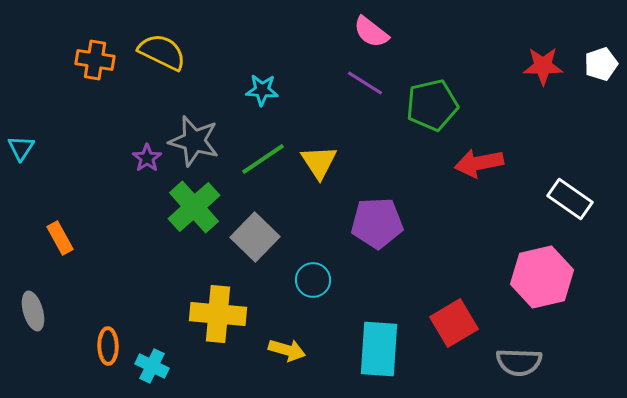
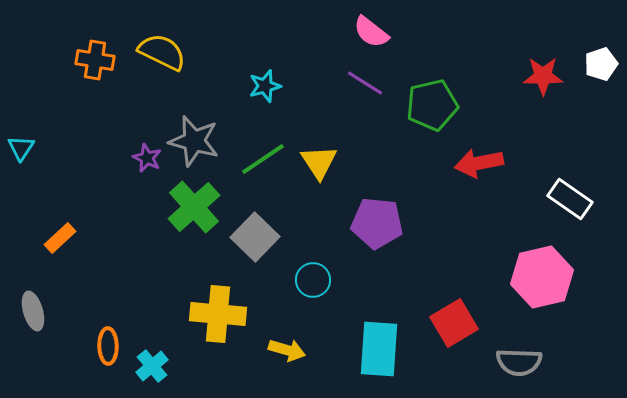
red star: moved 10 px down
cyan star: moved 3 px right, 4 px up; rotated 20 degrees counterclockwise
purple star: rotated 12 degrees counterclockwise
purple pentagon: rotated 9 degrees clockwise
orange rectangle: rotated 76 degrees clockwise
cyan cross: rotated 24 degrees clockwise
